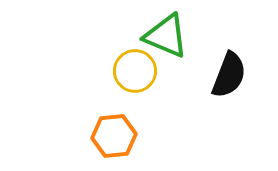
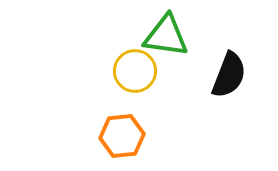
green triangle: rotated 15 degrees counterclockwise
orange hexagon: moved 8 px right
